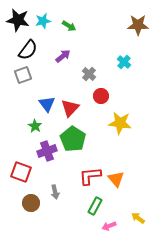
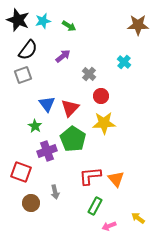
black star: rotated 10 degrees clockwise
yellow star: moved 16 px left; rotated 10 degrees counterclockwise
